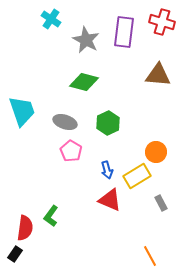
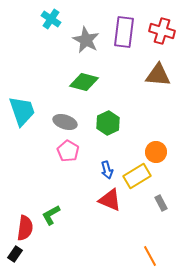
red cross: moved 9 px down
pink pentagon: moved 3 px left
green L-shape: moved 1 px up; rotated 25 degrees clockwise
